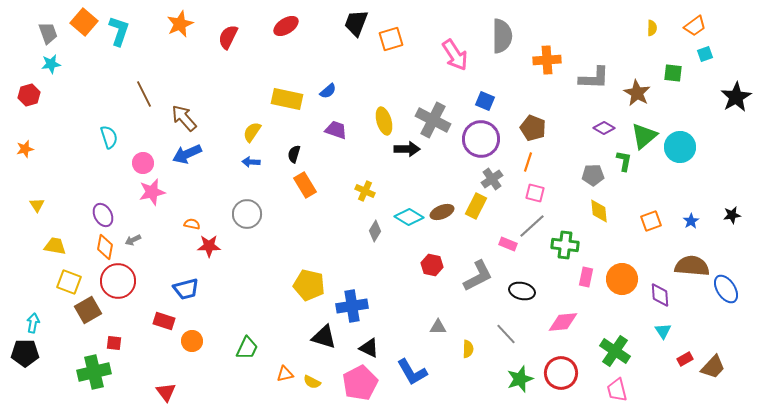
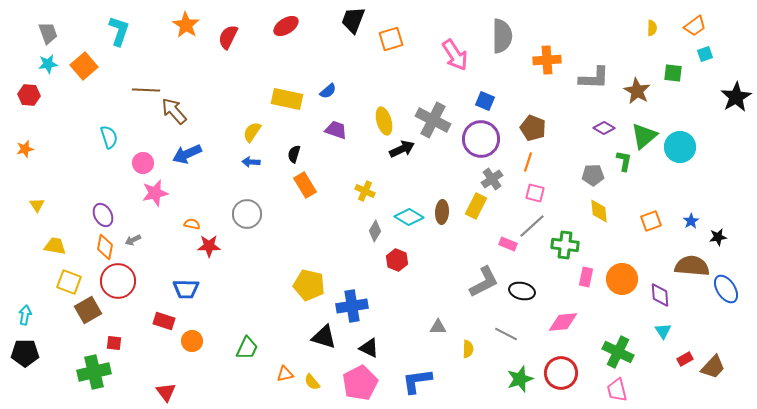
orange square at (84, 22): moved 44 px down; rotated 8 degrees clockwise
black trapezoid at (356, 23): moved 3 px left, 3 px up
orange star at (180, 24): moved 6 px right, 1 px down; rotated 16 degrees counterclockwise
cyan star at (51, 64): moved 3 px left
brown star at (637, 93): moved 2 px up
brown line at (144, 94): moved 2 px right, 4 px up; rotated 60 degrees counterclockwise
red hexagon at (29, 95): rotated 20 degrees clockwise
brown arrow at (184, 118): moved 10 px left, 7 px up
black arrow at (407, 149): moved 5 px left; rotated 25 degrees counterclockwise
pink star at (152, 192): moved 3 px right, 1 px down
brown ellipse at (442, 212): rotated 65 degrees counterclockwise
black star at (732, 215): moved 14 px left, 22 px down
red hexagon at (432, 265): moved 35 px left, 5 px up; rotated 10 degrees clockwise
gray L-shape at (478, 276): moved 6 px right, 6 px down
blue trapezoid at (186, 289): rotated 16 degrees clockwise
cyan arrow at (33, 323): moved 8 px left, 8 px up
gray line at (506, 334): rotated 20 degrees counterclockwise
green cross at (615, 351): moved 3 px right, 1 px down; rotated 8 degrees counterclockwise
blue L-shape at (412, 372): moved 5 px right, 9 px down; rotated 112 degrees clockwise
yellow semicircle at (312, 382): rotated 24 degrees clockwise
